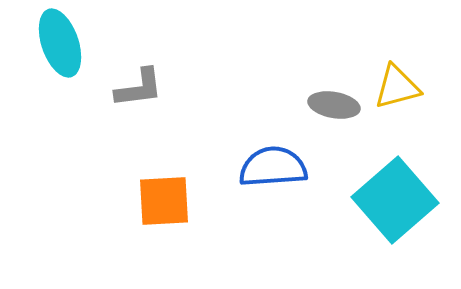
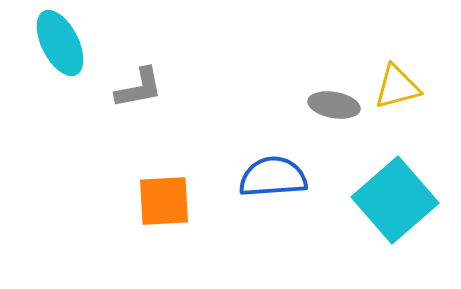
cyan ellipse: rotated 8 degrees counterclockwise
gray L-shape: rotated 4 degrees counterclockwise
blue semicircle: moved 10 px down
